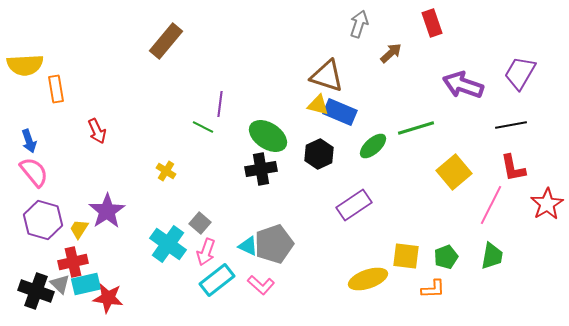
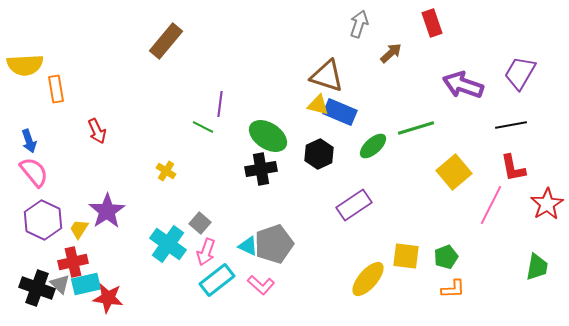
purple hexagon at (43, 220): rotated 9 degrees clockwise
green trapezoid at (492, 256): moved 45 px right, 11 px down
yellow ellipse at (368, 279): rotated 30 degrees counterclockwise
orange L-shape at (433, 289): moved 20 px right
black cross at (36, 291): moved 1 px right, 3 px up
